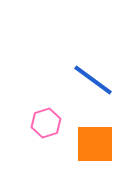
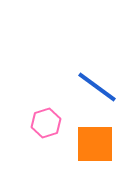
blue line: moved 4 px right, 7 px down
